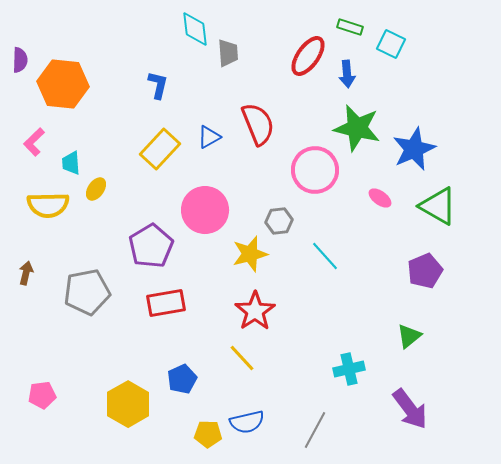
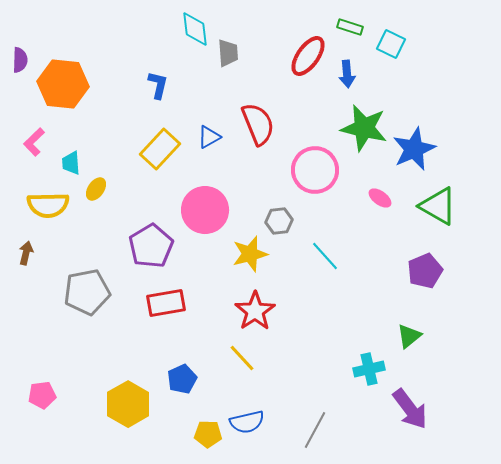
green star at (357, 128): moved 7 px right
brown arrow at (26, 273): moved 20 px up
cyan cross at (349, 369): moved 20 px right
